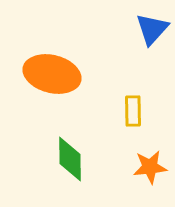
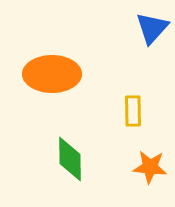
blue triangle: moved 1 px up
orange ellipse: rotated 14 degrees counterclockwise
orange star: rotated 12 degrees clockwise
